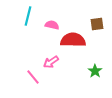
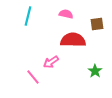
pink semicircle: moved 14 px right, 11 px up
